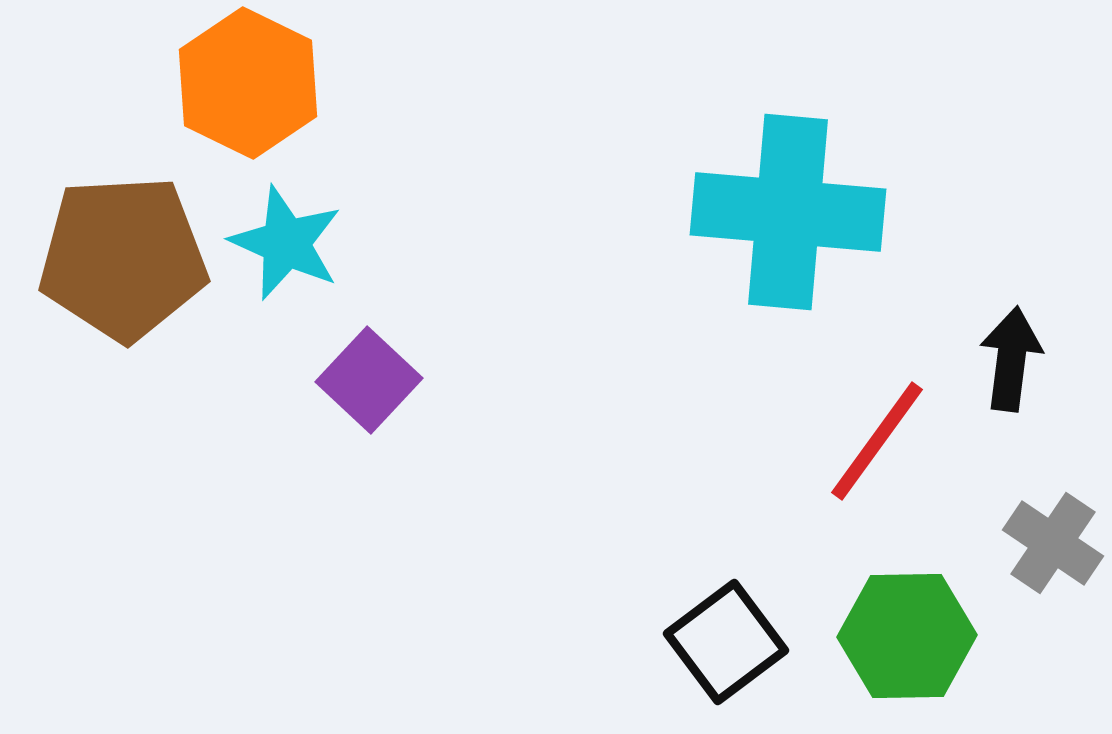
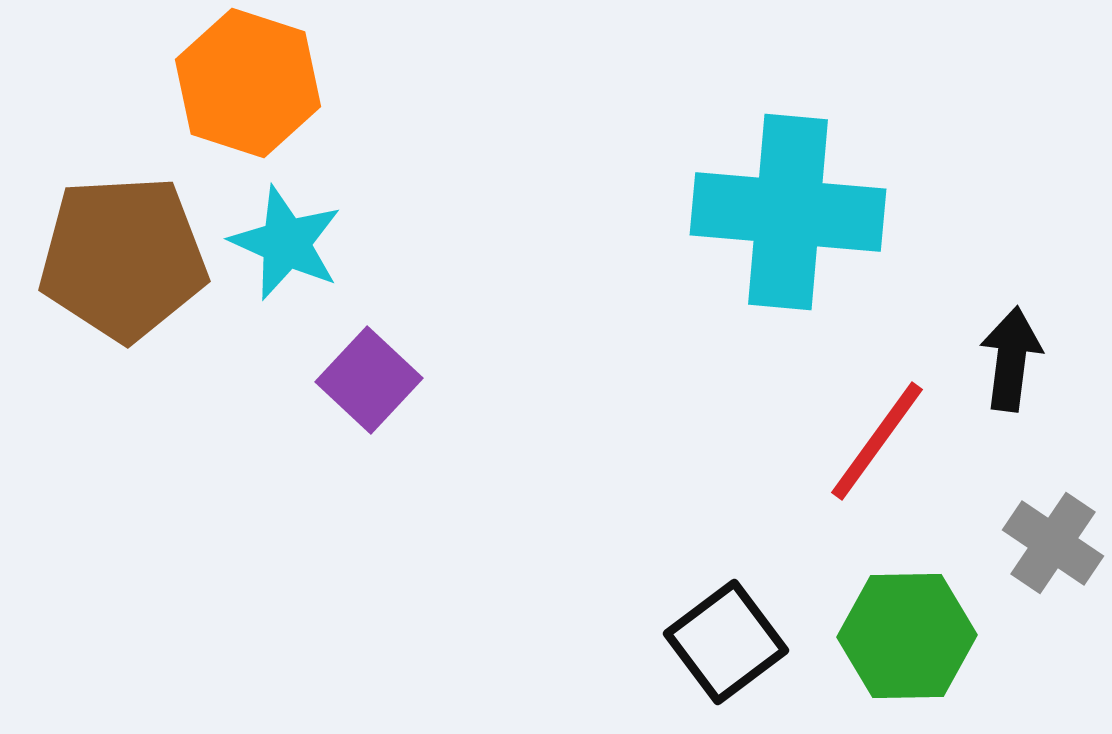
orange hexagon: rotated 8 degrees counterclockwise
